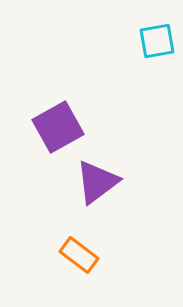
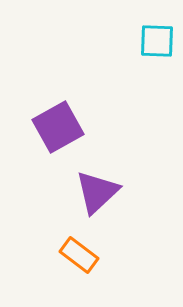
cyan square: rotated 12 degrees clockwise
purple triangle: moved 10 px down; rotated 6 degrees counterclockwise
